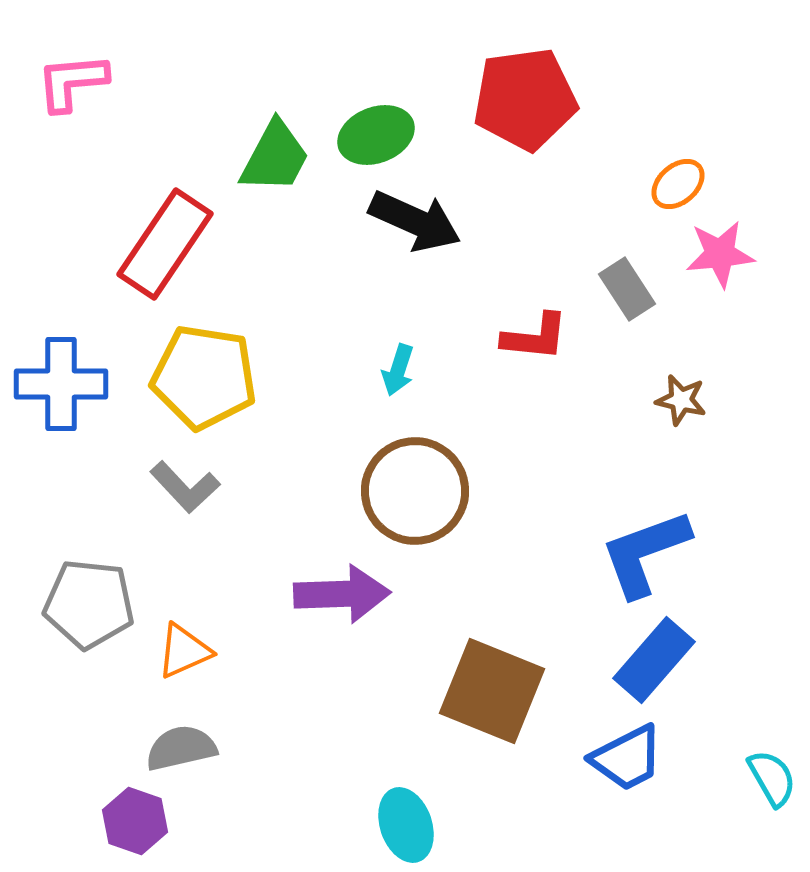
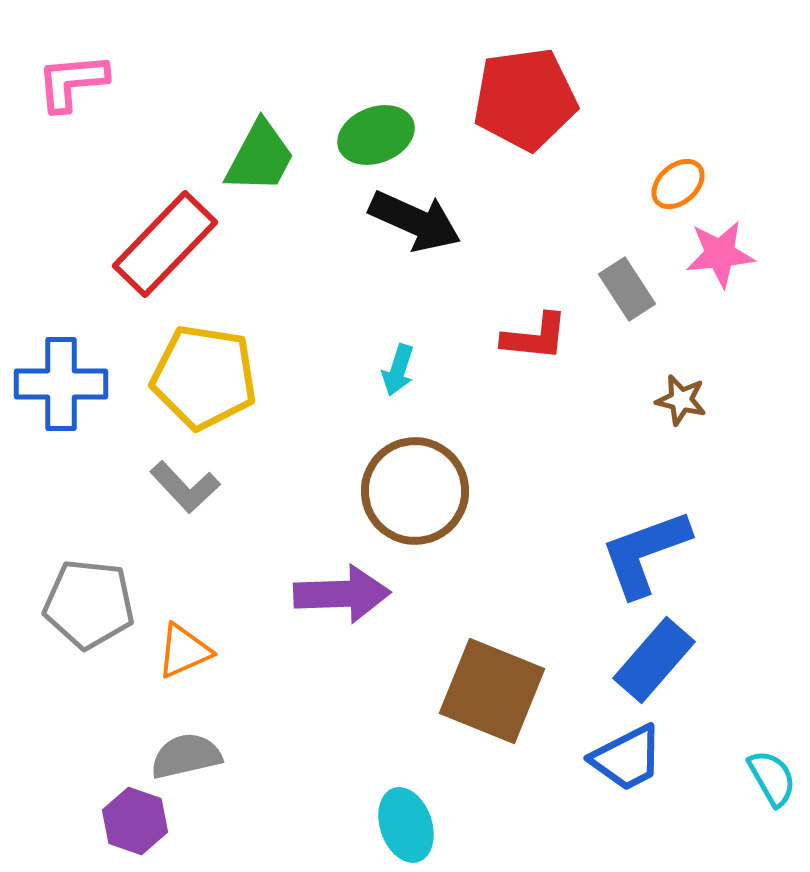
green trapezoid: moved 15 px left
red rectangle: rotated 10 degrees clockwise
gray semicircle: moved 5 px right, 8 px down
